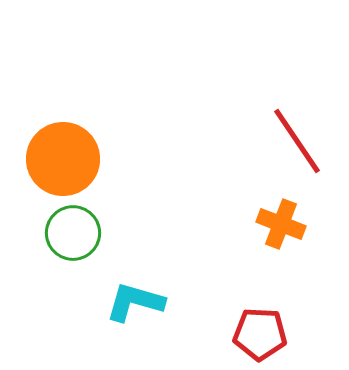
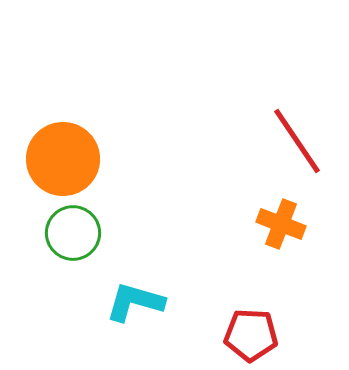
red pentagon: moved 9 px left, 1 px down
